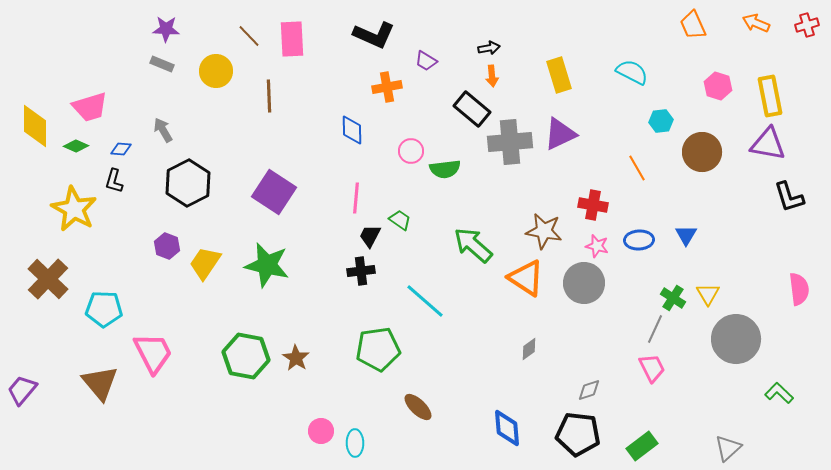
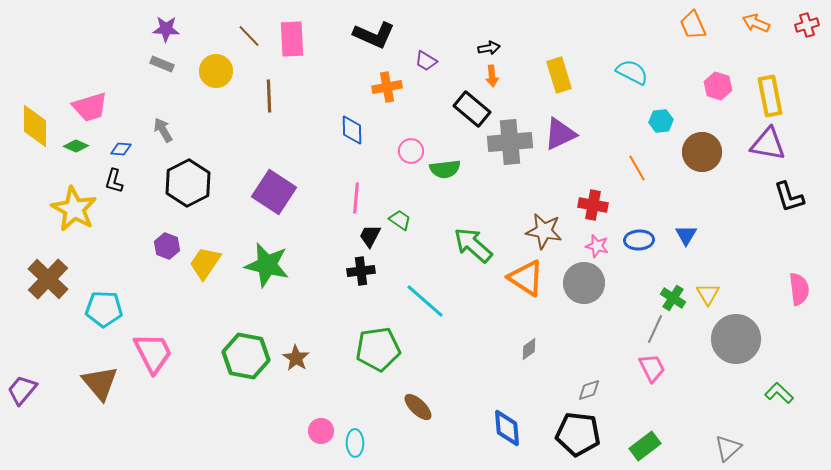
green rectangle at (642, 446): moved 3 px right
